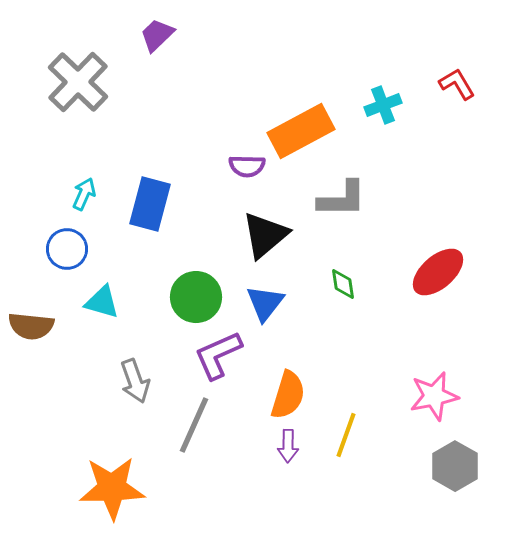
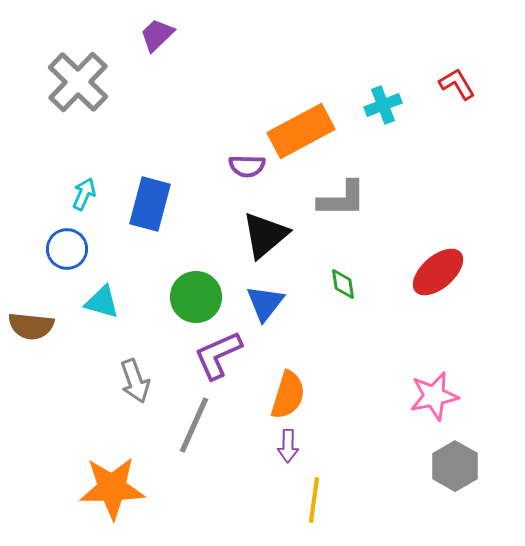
yellow line: moved 32 px left, 65 px down; rotated 12 degrees counterclockwise
